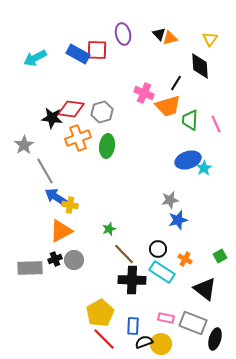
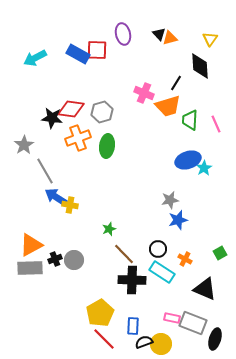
orange triangle at (61, 231): moved 30 px left, 14 px down
green square at (220, 256): moved 3 px up
black triangle at (205, 289): rotated 15 degrees counterclockwise
pink rectangle at (166, 318): moved 6 px right
